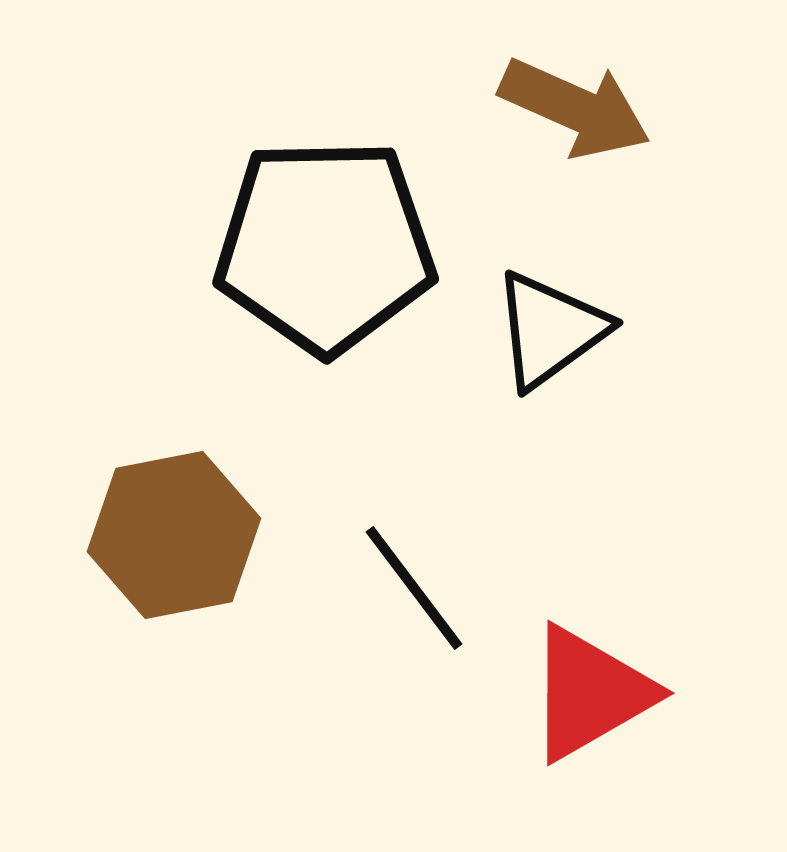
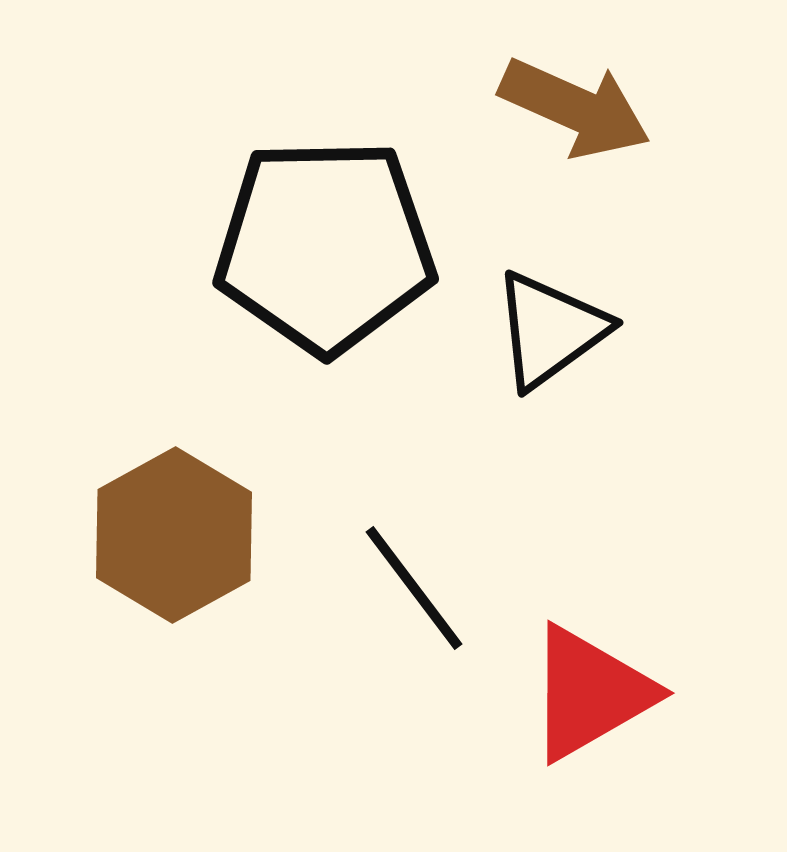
brown hexagon: rotated 18 degrees counterclockwise
